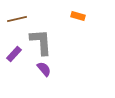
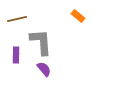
orange rectangle: rotated 24 degrees clockwise
purple rectangle: moved 2 px right, 1 px down; rotated 42 degrees counterclockwise
